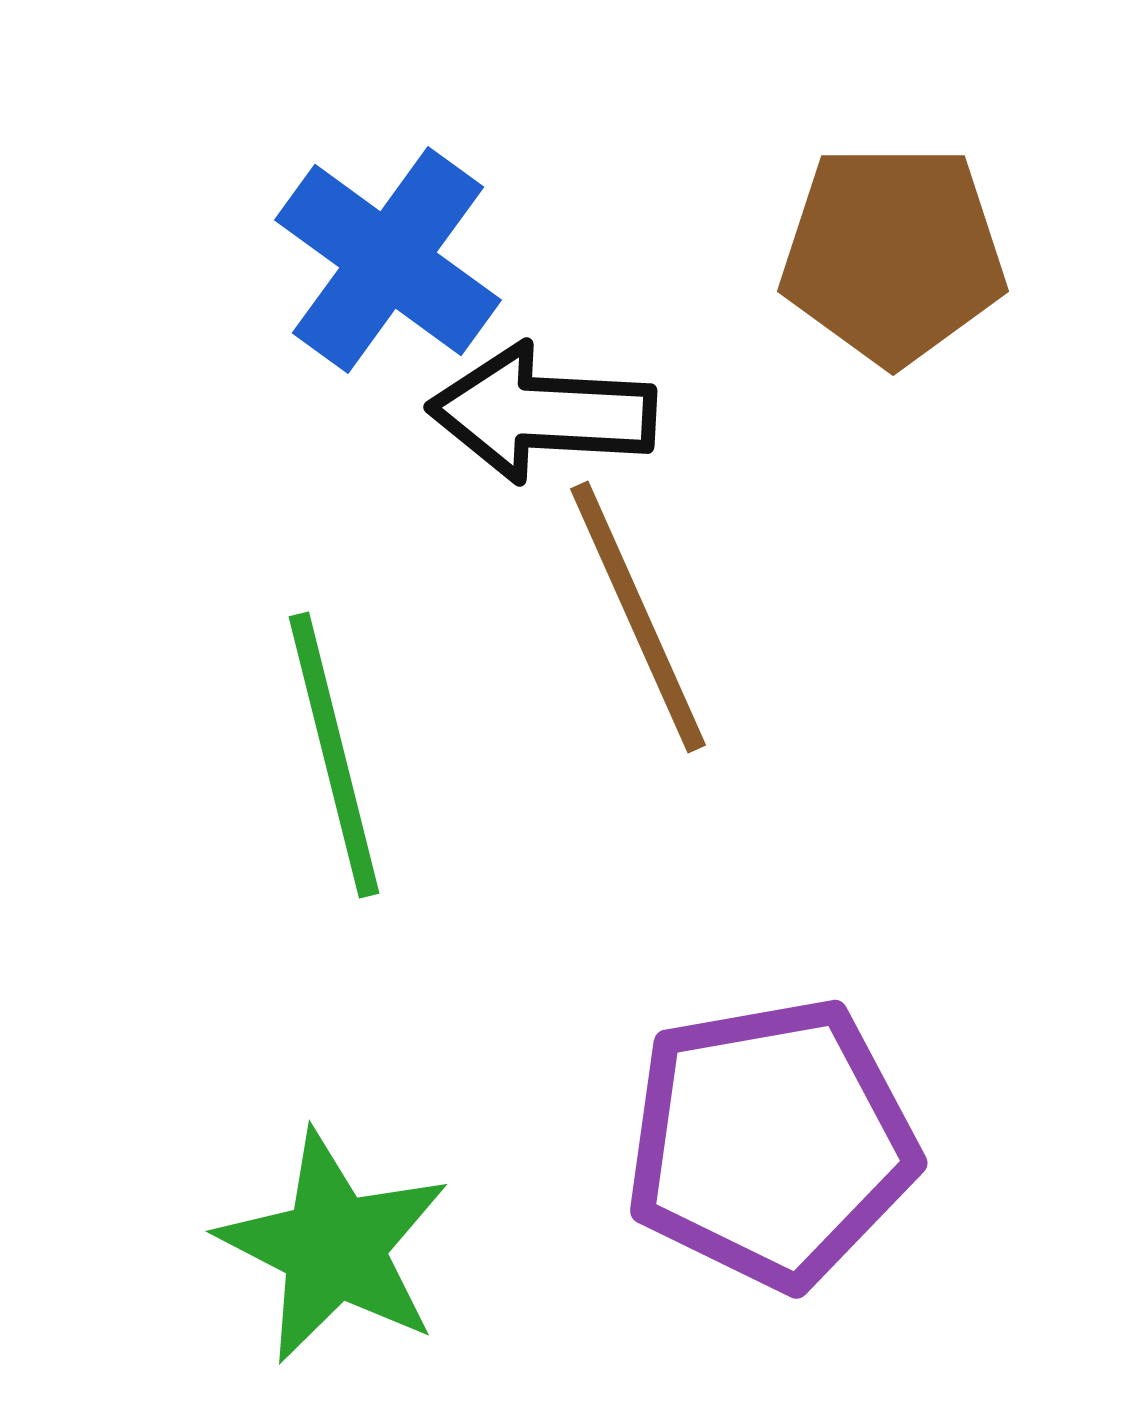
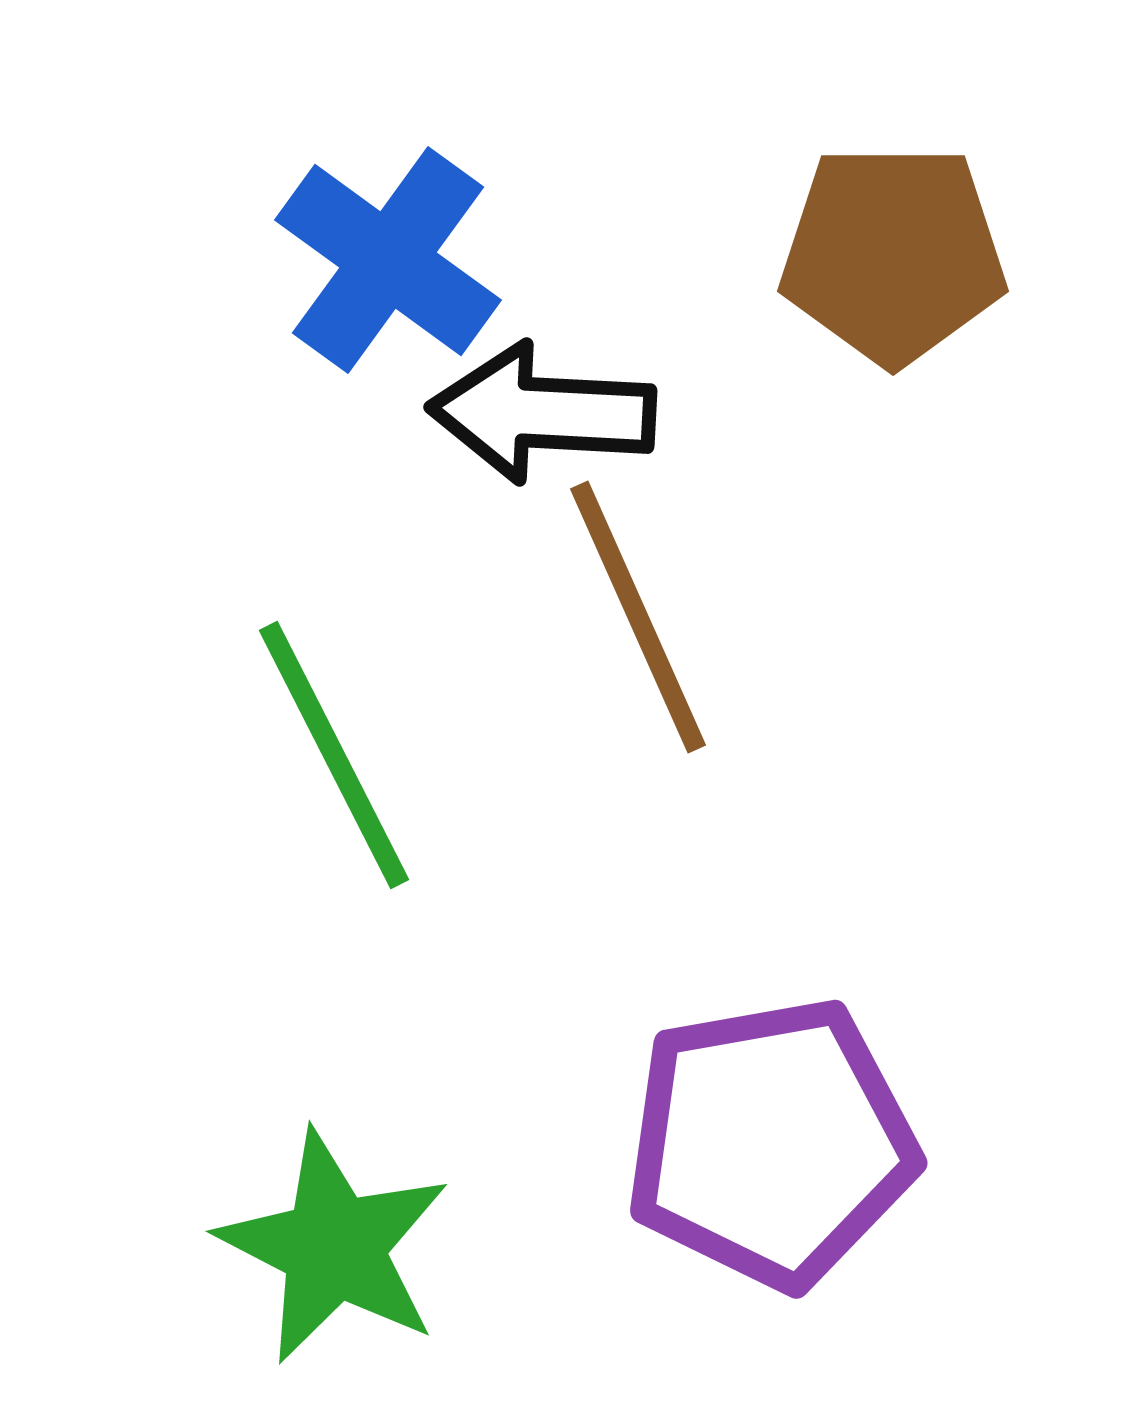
green line: rotated 13 degrees counterclockwise
